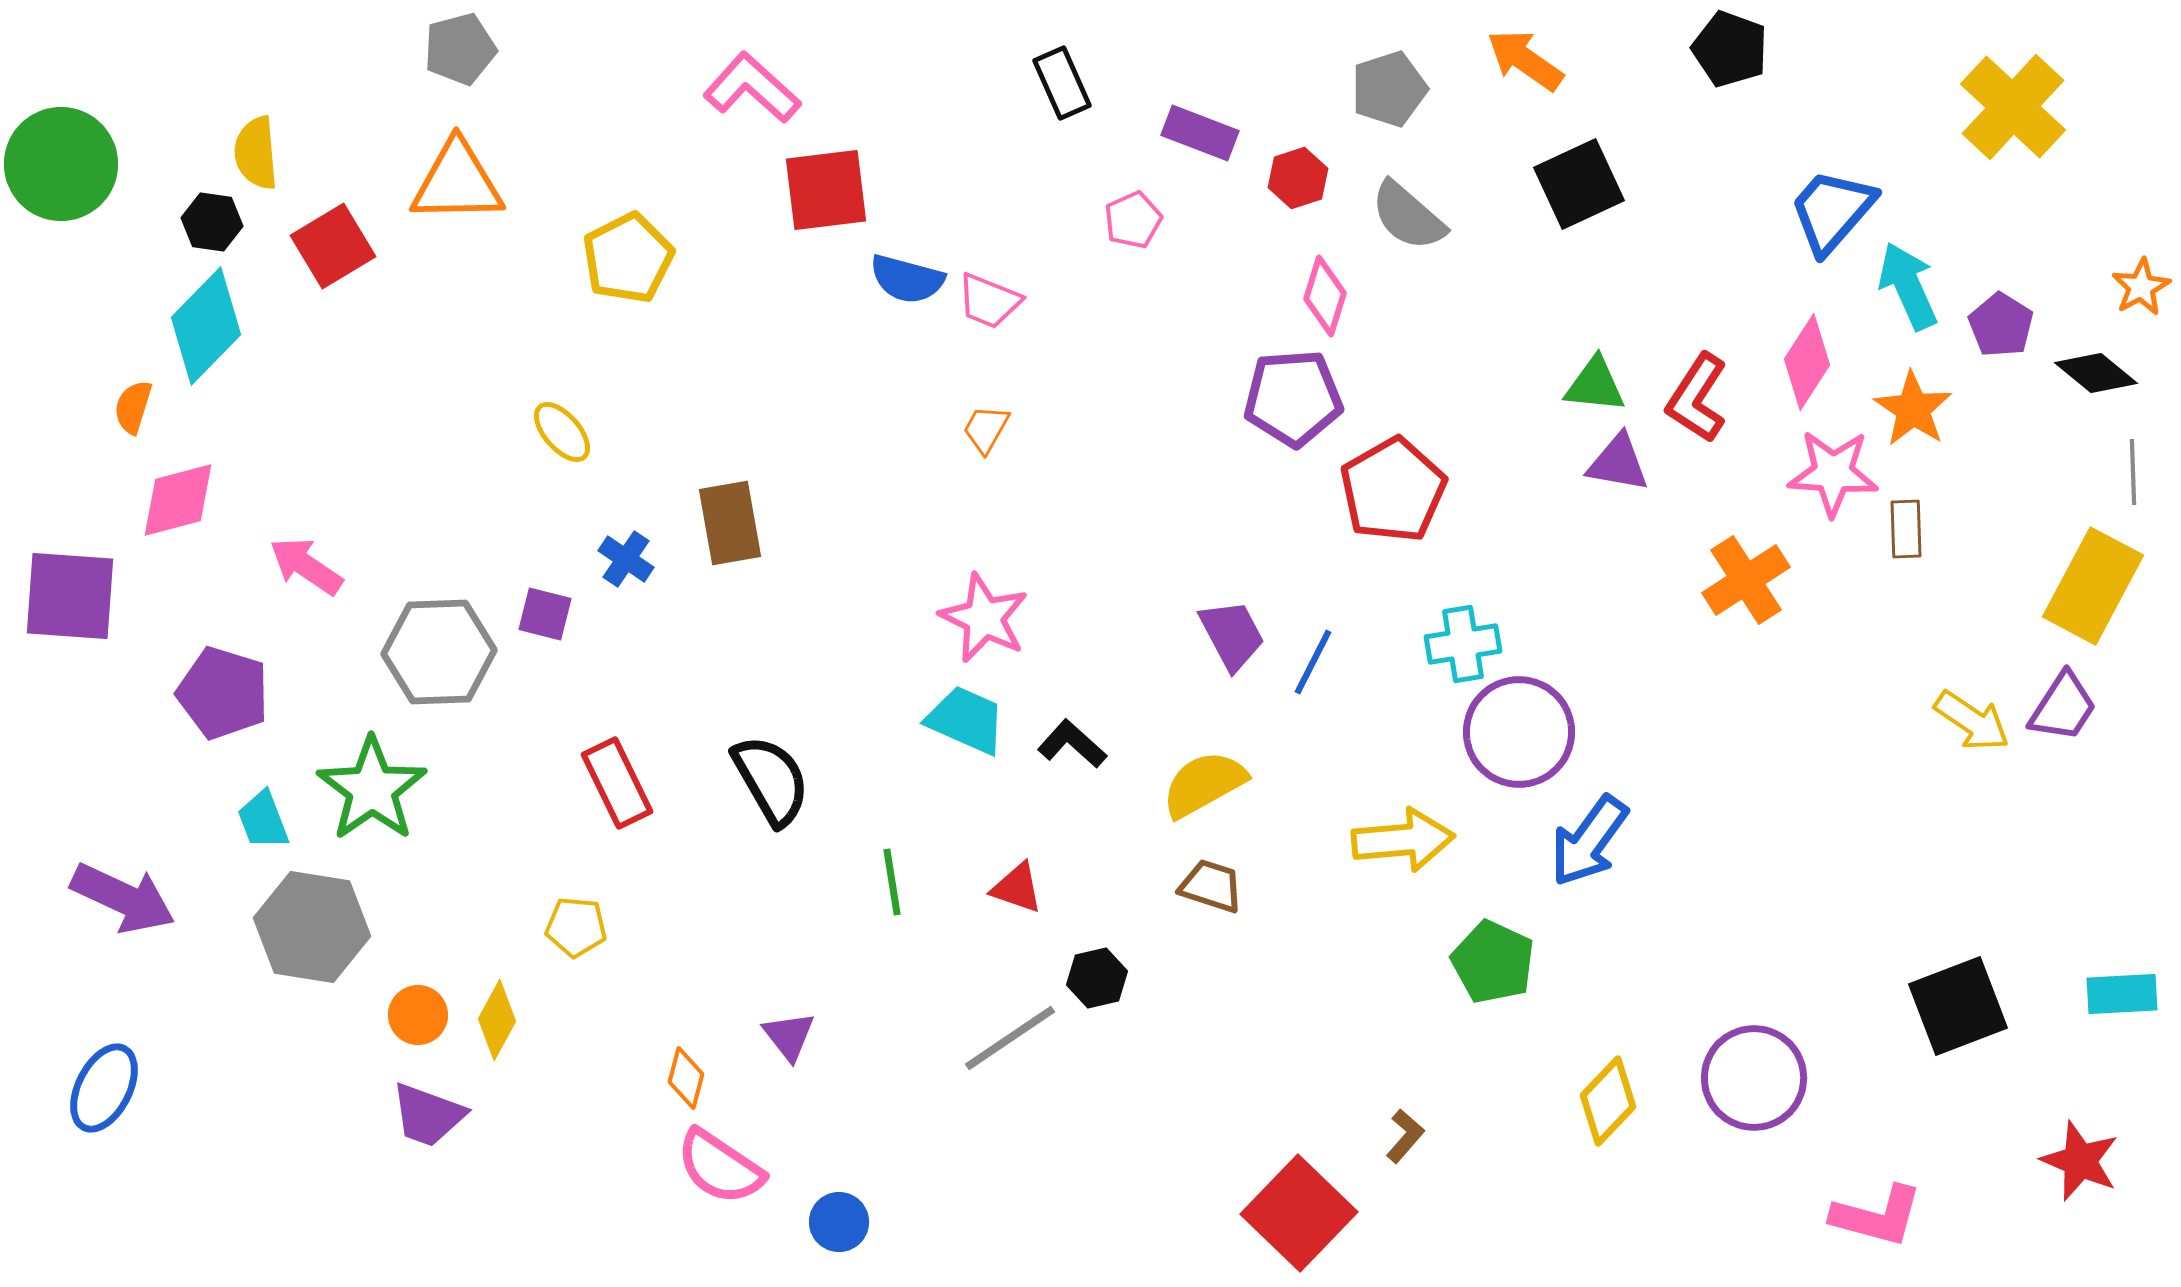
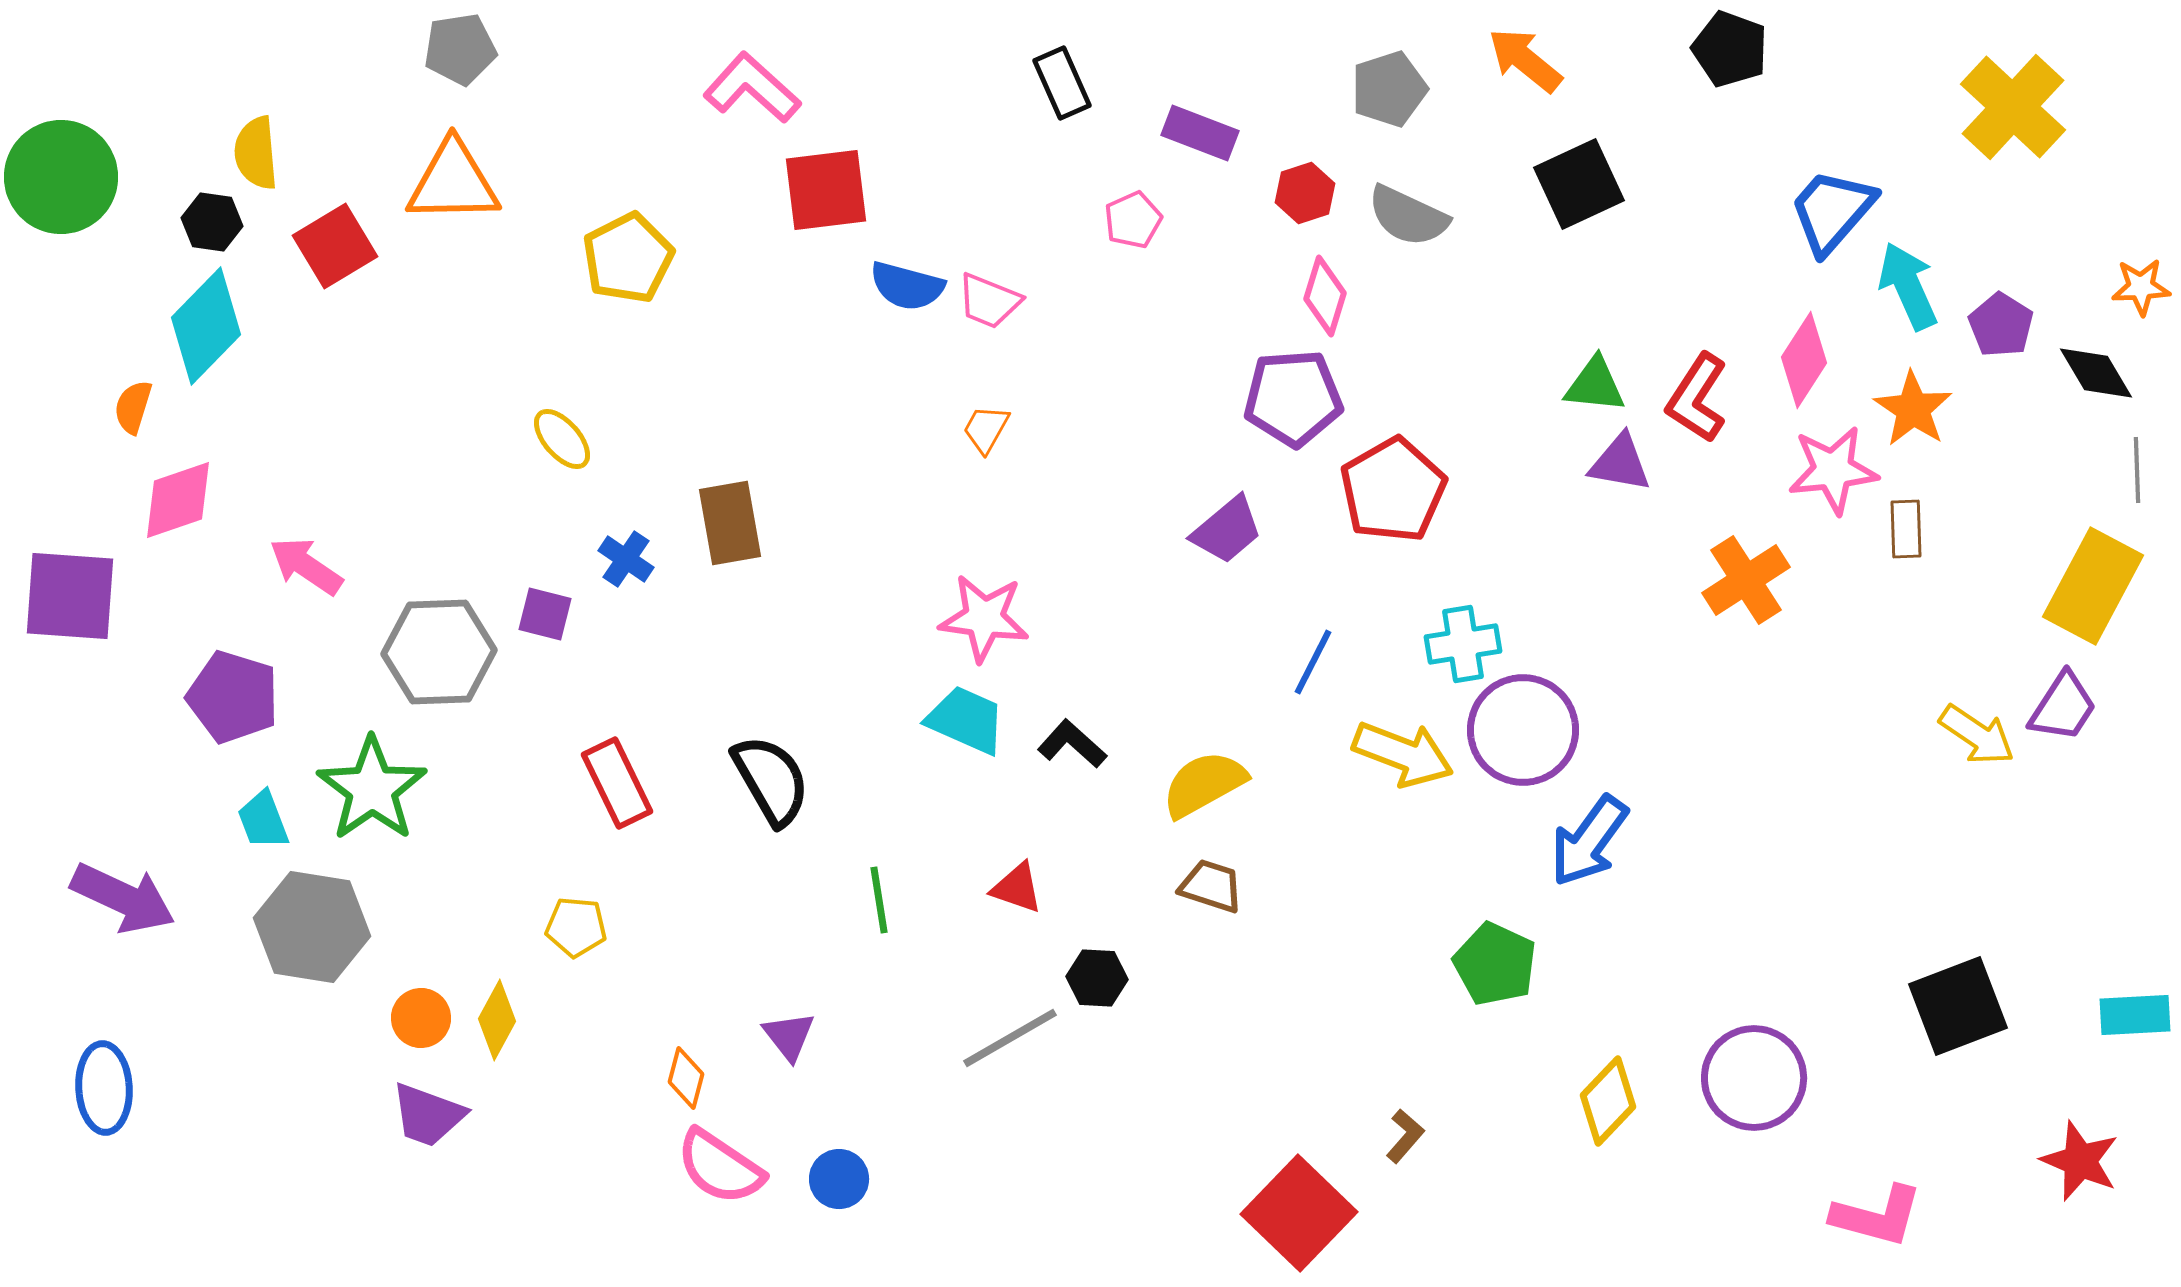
gray pentagon at (460, 49): rotated 6 degrees clockwise
orange arrow at (1525, 60): rotated 4 degrees clockwise
green circle at (61, 164): moved 13 px down
red hexagon at (1298, 178): moved 7 px right, 15 px down
orange triangle at (457, 182): moved 4 px left
gray semicircle at (1408, 216): rotated 16 degrees counterclockwise
red square at (333, 246): moved 2 px right
blue semicircle at (907, 279): moved 7 px down
orange star at (2141, 287): rotated 26 degrees clockwise
pink diamond at (1807, 362): moved 3 px left, 2 px up
black diamond at (2096, 373): rotated 20 degrees clockwise
yellow ellipse at (562, 432): moved 7 px down
purple triangle at (1618, 463): moved 2 px right
gray line at (2133, 472): moved 4 px right, 2 px up
pink star at (1833, 473): moved 3 px up; rotated 10 degrees counterclockwise
pink diamond at (178, 500): rotated 4 degrees counterclockwise
pink star at (984, 618): rotated 18 degrees counterclockwise
purple trapezoid at (1232, 635): moved 5 px left, 105 px up; rotated 78 degrees clockwise
purple pentagon at (223, 693): moved 10 px right, 4 px down
yellow arrow at (1972, 721): moved 5 px right, 14 px down
purple circle at (1519, 732): moved 4 px right, 2 px up
yellow arrow at (1403, 840): moved 86 px up; rotated 26 degrees clockwise
green line at (892, 882): moved 13 px left, 18 px down
green pentagon at (1493, 962): moved 2 px right, 2 px down
black hexagon at (1097, 978): rotated 16 degrees clockwise
cyan rectangle at (2122, 994): moved 13 px right, 21 px down
orange circle at (418, 1015): moved 3 px right, 3 px down
gray line at (1010, 1038): rotated 4 degrees clockwise
blue ellipse at (104, 1088): rotated 30 degrees counterclockwise
blue circle at (839, 1222): moved 43 px up
